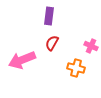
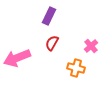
purple rectangle: rotated 18 degrees clockwise
pink cross: rotated 24 degrees clockwise
pink arrow: moved 5 px left, 2 px up
